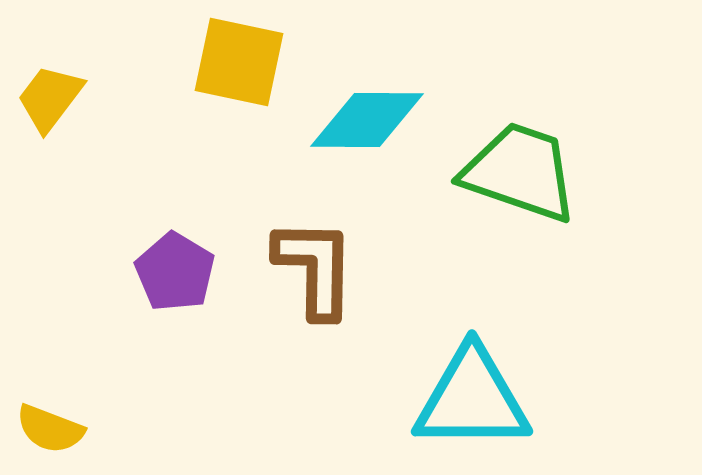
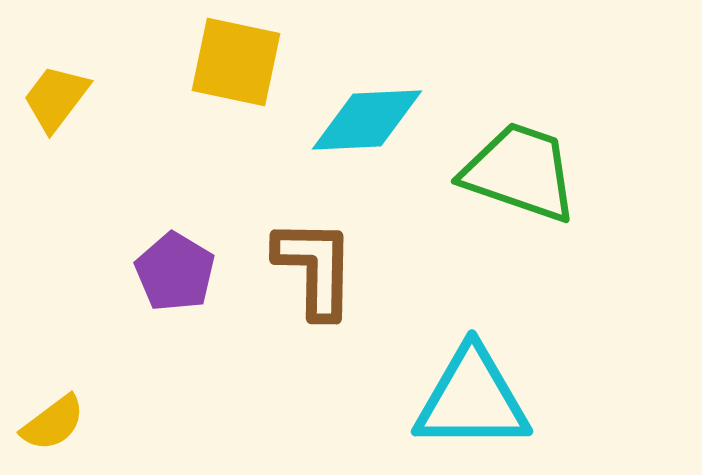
yellow square: moved 3 px left
yellow trapezoid: moved 6 px right
cyan diamond: rotated 3 degrees counterclockwise
yellow semicircle: moved 3 px right, 6 px up; rotated 58 degrees counterclockwise
